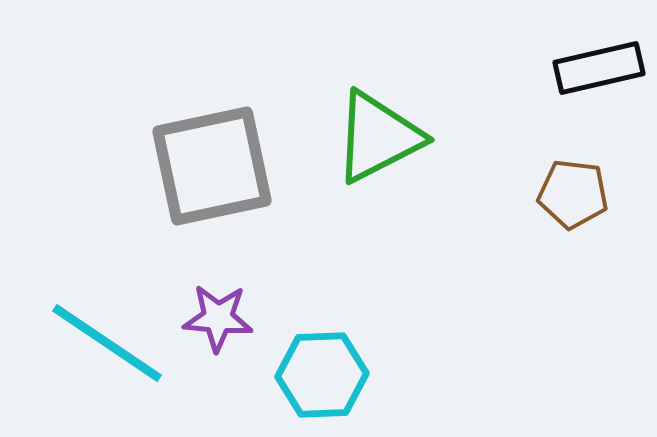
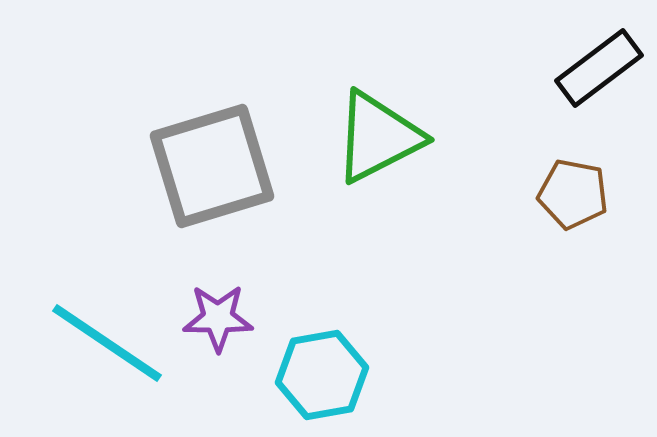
black rectangle: rotated 24 degrees counterclockwise
gray square: rotated 5 degrees counterclockwise
brown pentagon: rotated 4 degrees clockwise
purple star: rotated 4 degrees counterclockwise
cyan hexagon: rotated 8 degrees counterclockwise
